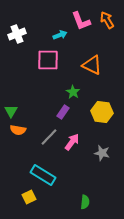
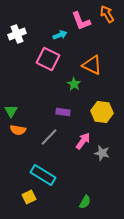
orange arrow: moved 6 px up
pink square: moved 1 px up; rotated 25 degrees clockwise
green star: moved 1 px right, 8 px up
purple rectangle: rotated 64 degrees clockwise
pink arrow: moved 11 px right, 1 px up
green semicircle: rotated 24 degrees clockwise
